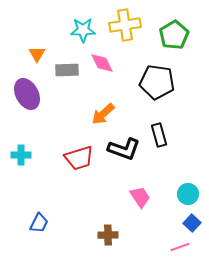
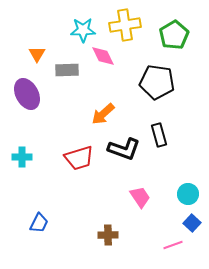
pink diamond: moved 1 px right, 7 px up
cyan cross: moved 1 px right, 2 px down
pink line: moved 7 px left, 2 px up
